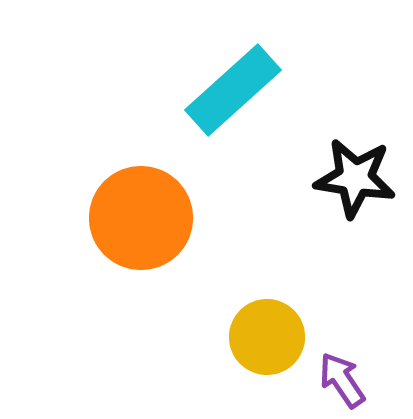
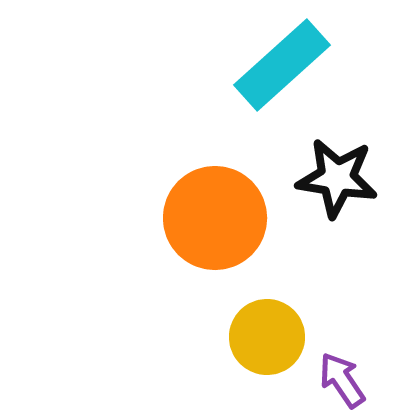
cyan rectangle: moved 49 px right, 25 px up
black star: moved 18 px left
orange circle: moved 74 px right
